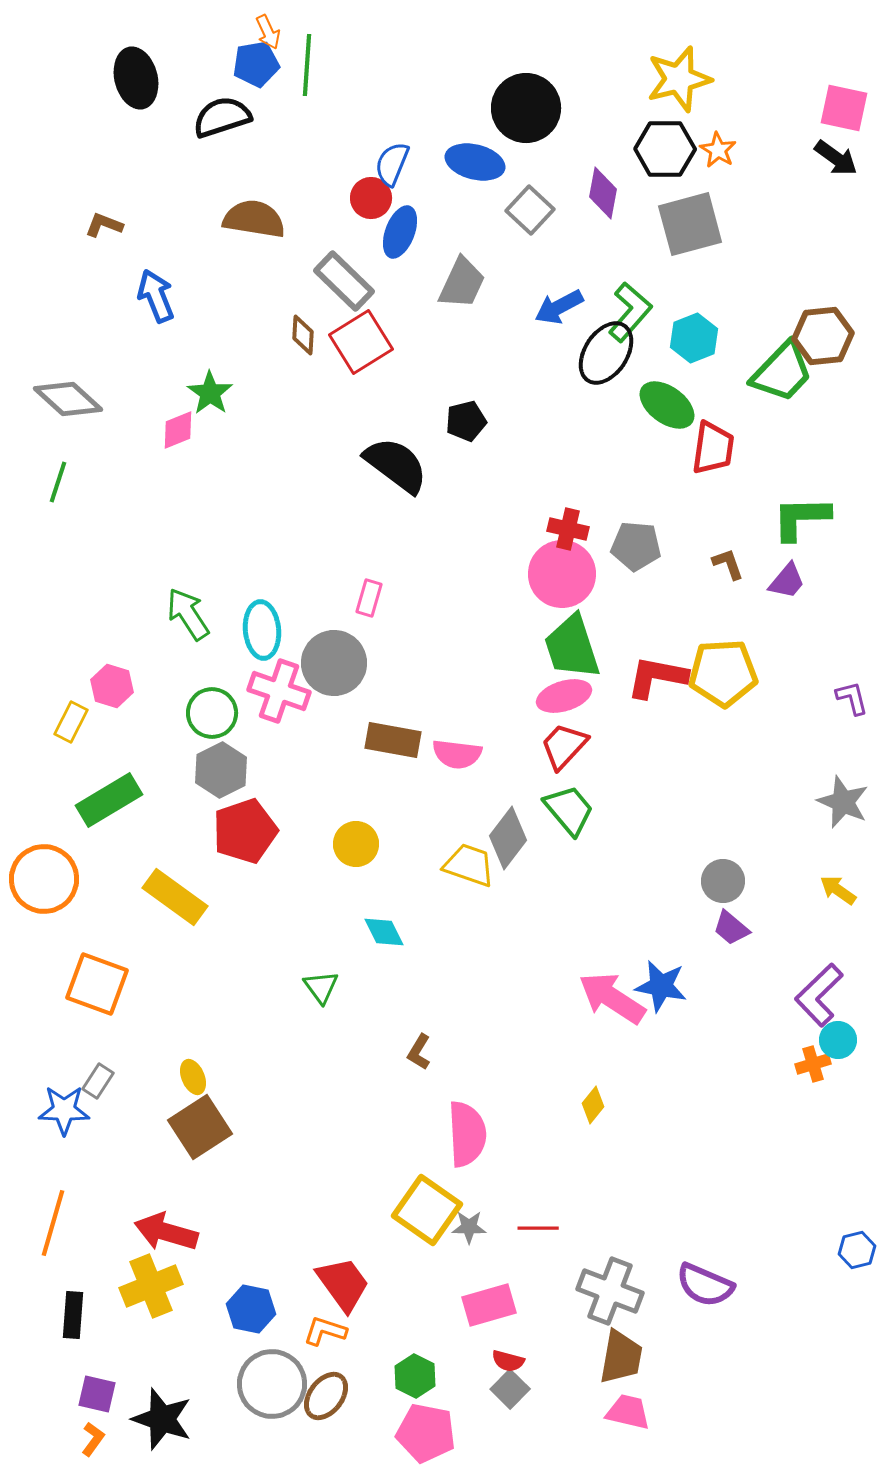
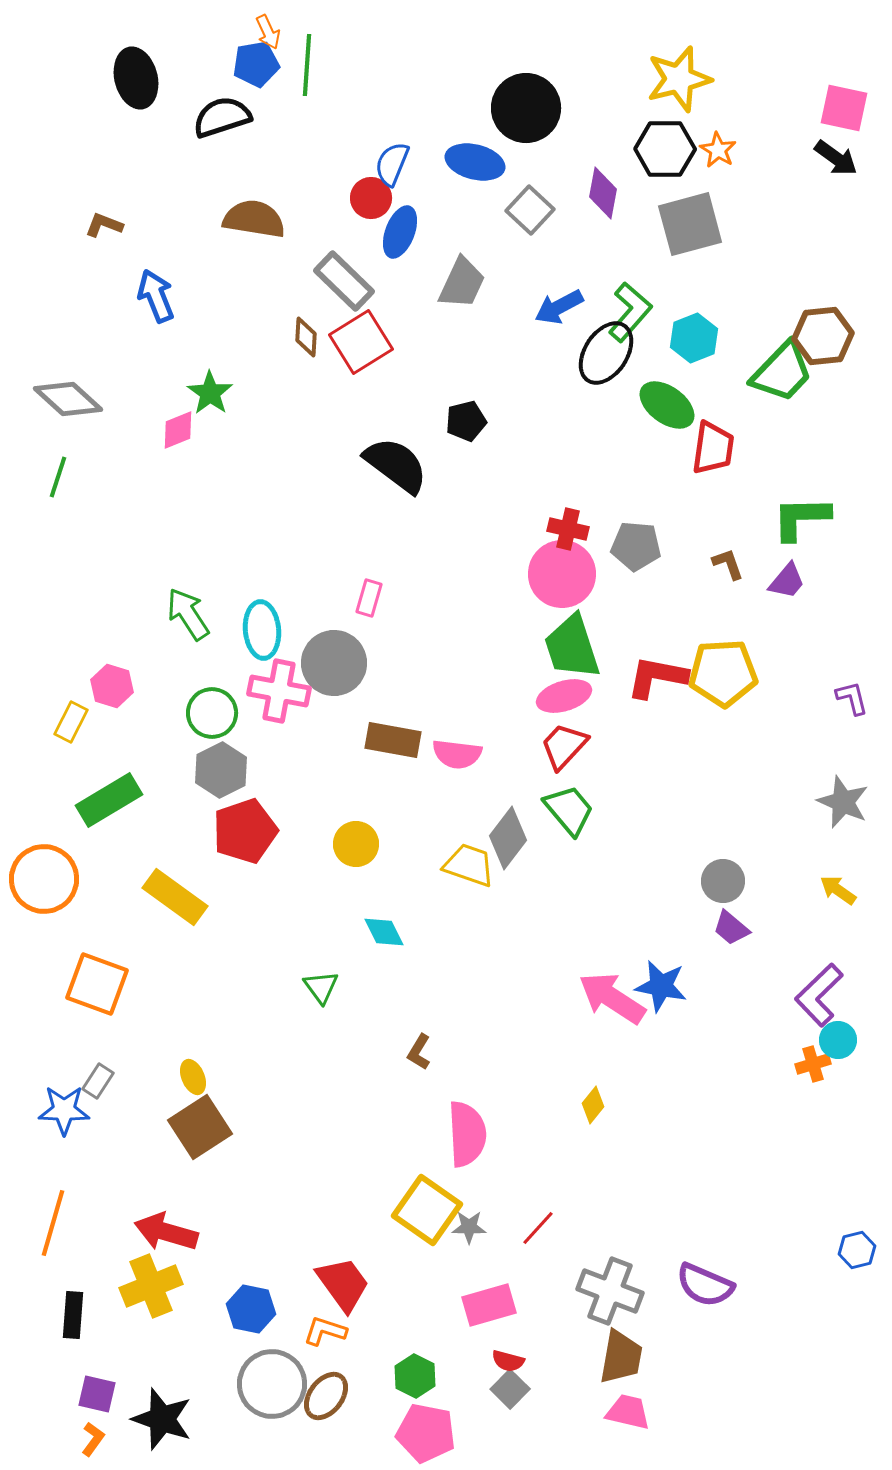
brown diamond at (303, 335): moved 3 px right, 2 px down
green line at (58, 482): moved 5 px up
pink cross at (279, 691): rotated 8 degrees counterclockwise
red line at (538, 1228): rotated 48 degrees counterclockwise
